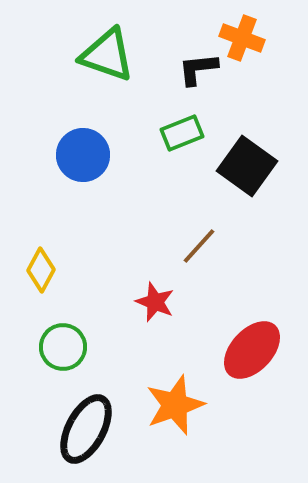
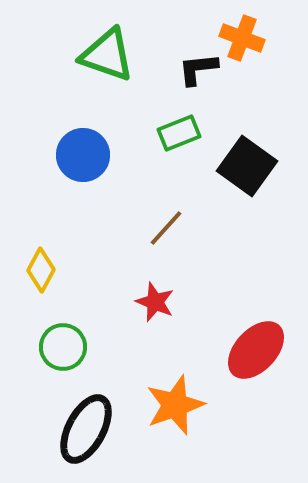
green rectangle: moved 3 px left
brown line: moved 33 px left, 18 px up
red ellipse: moved 4 px right
